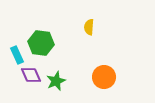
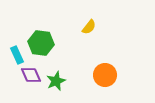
yellow semicircle: rotated 147 degrees counterclockwise
orange circle: moved 1 px right, 2 px up
